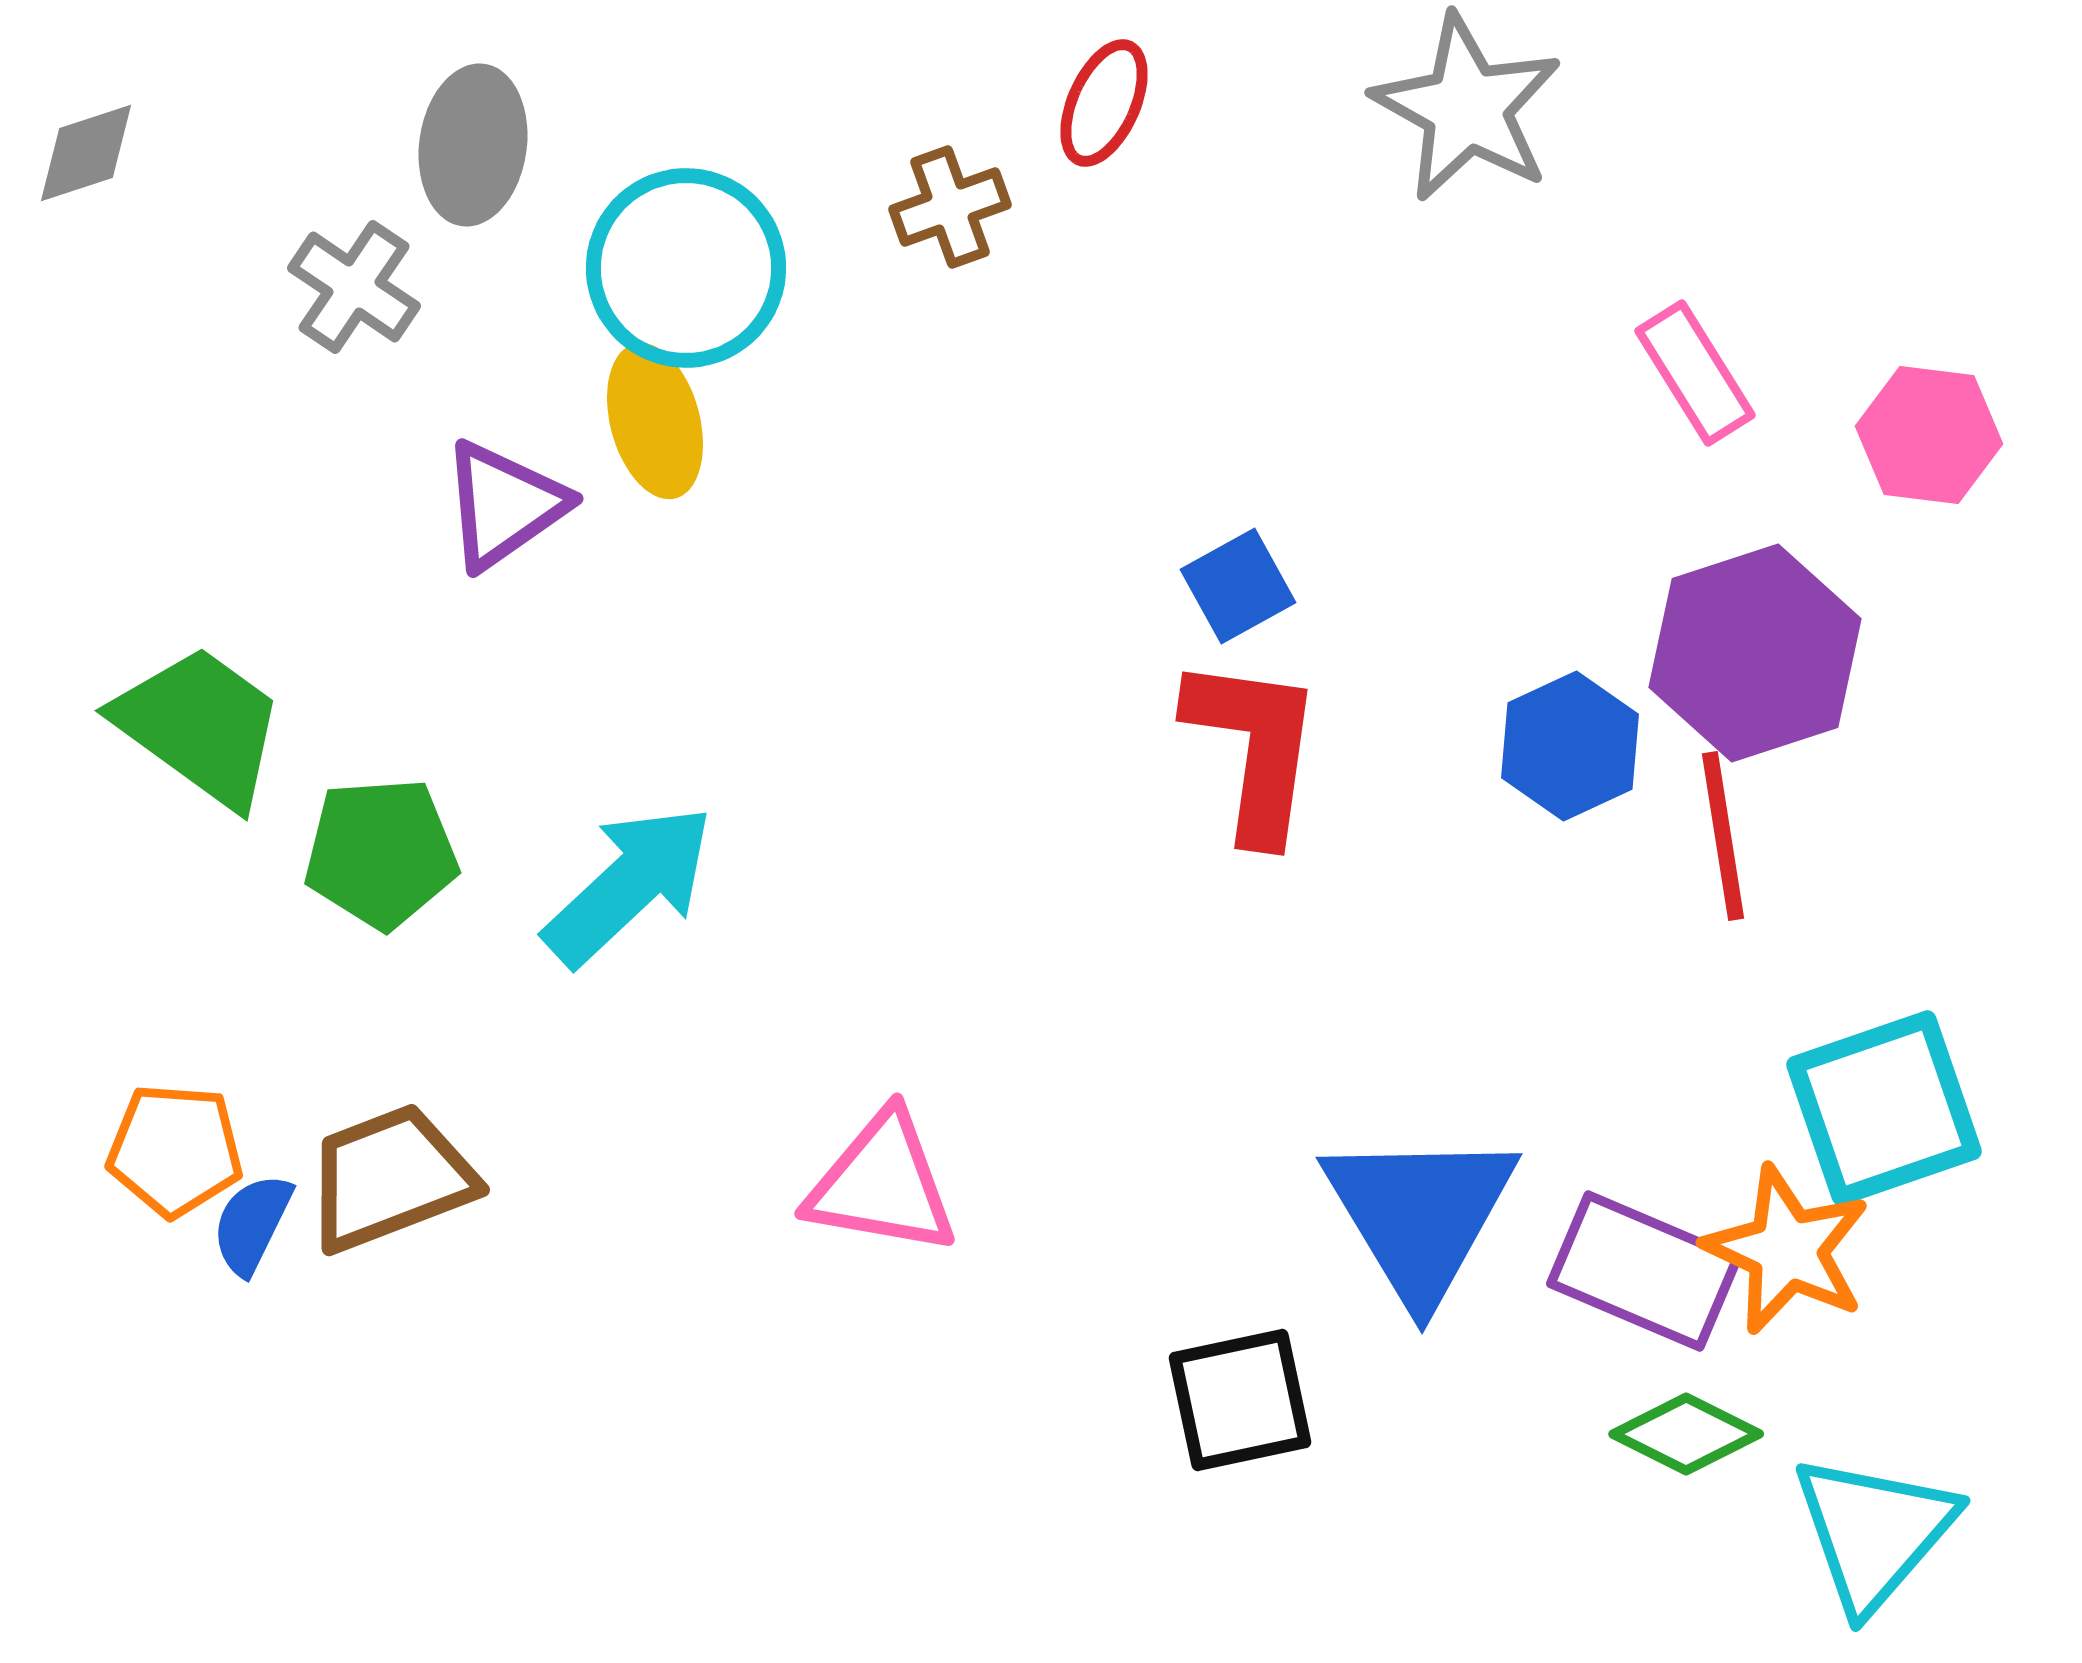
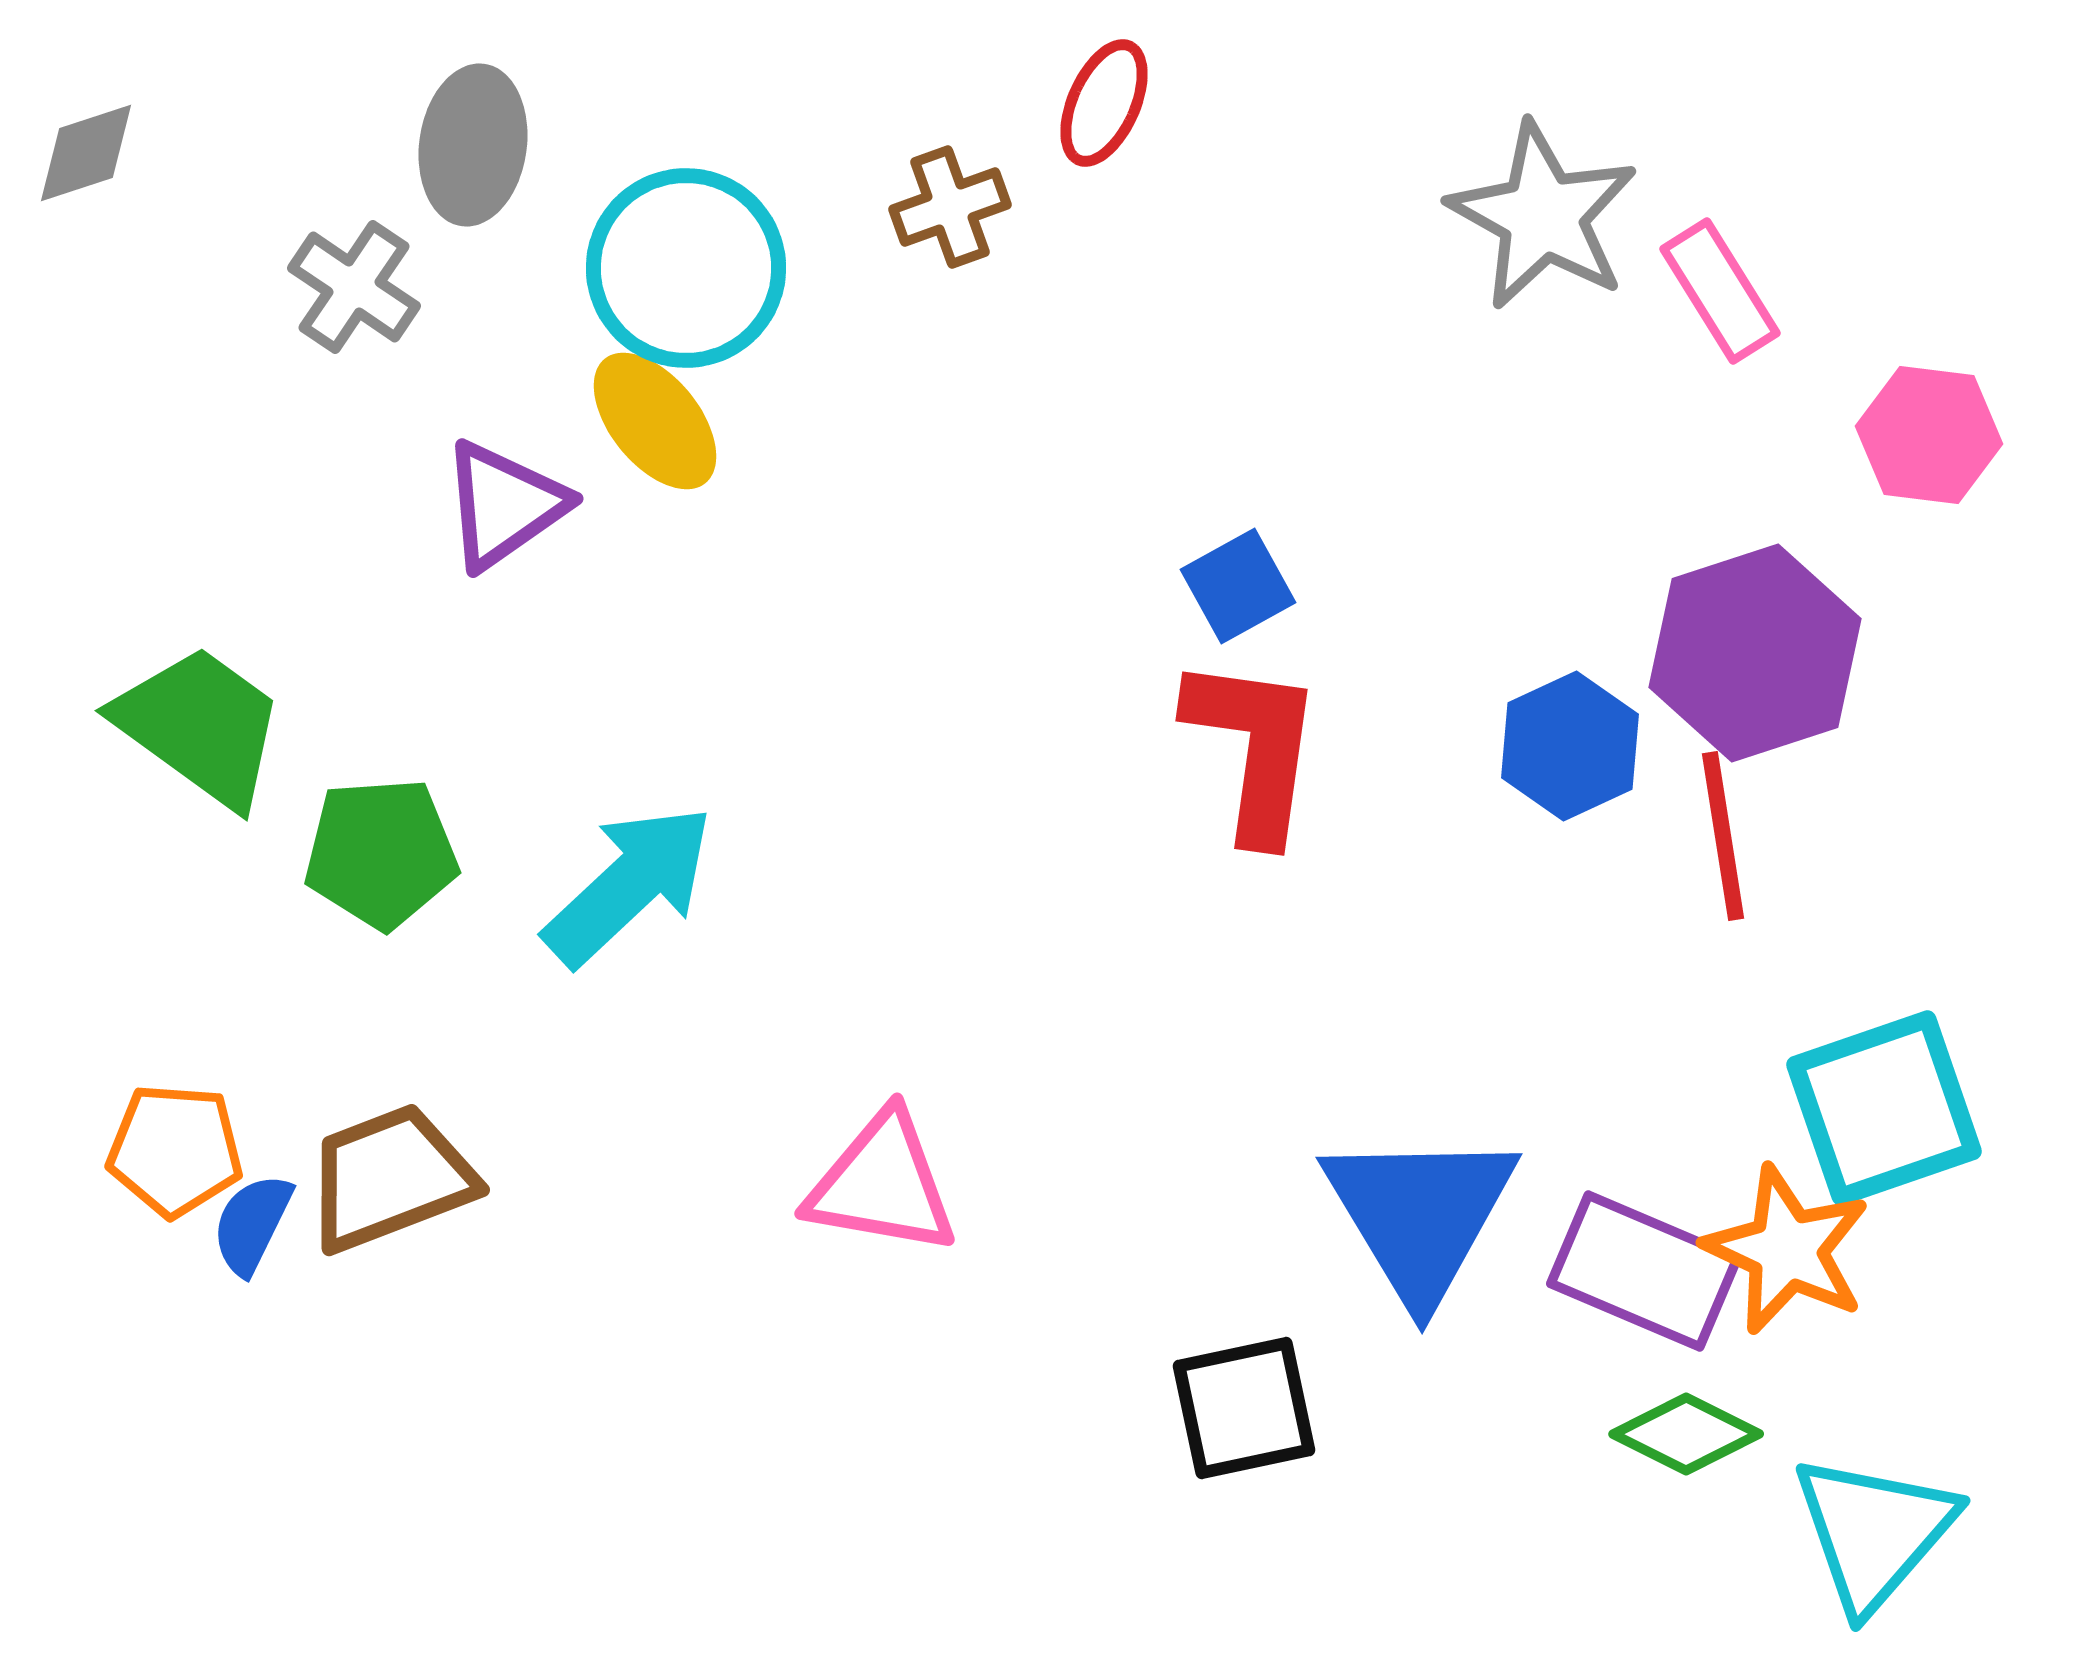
gray star: moved 76 px right, 108 px down
pink rectangle: moved 25 px right, 82 px up
yellow ellipse: rotated 24 degrees counterclockwise
black square: moved 4 px right, 8 px down
